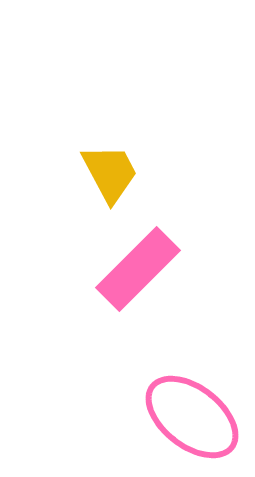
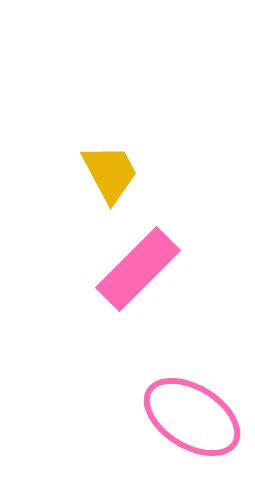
pink ellipse: rotated 6 degrees counterclockwise
